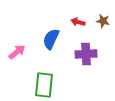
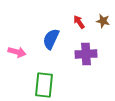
red arrow: moved 1 px right; rotated 40 degrees clockwise
pink arrow: rotated 54 degrees clockwise
